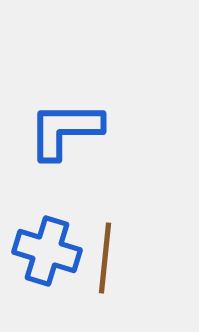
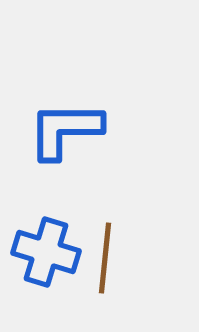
blue cross: moved 1 px left, 1 px down
